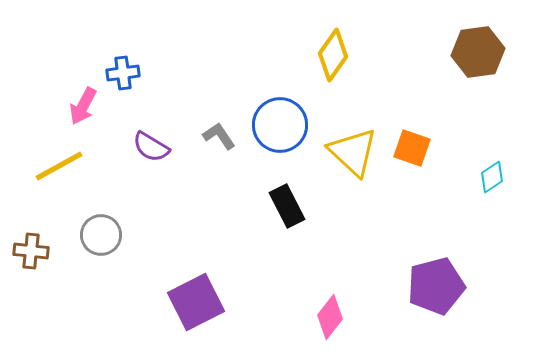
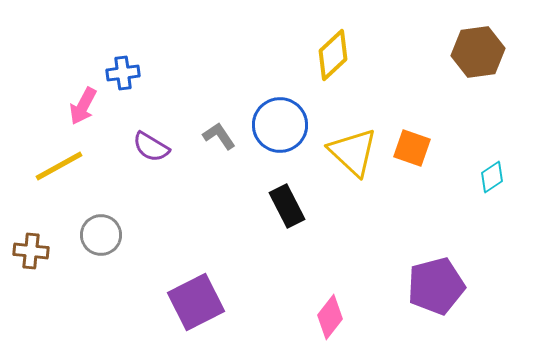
yellow diamond: rotated 12 degrees clockwise
